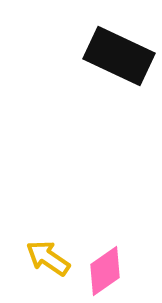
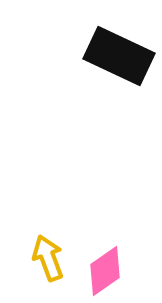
yellow arrow: rotated 36 degrees clockwise
